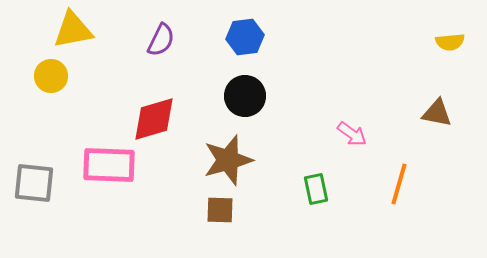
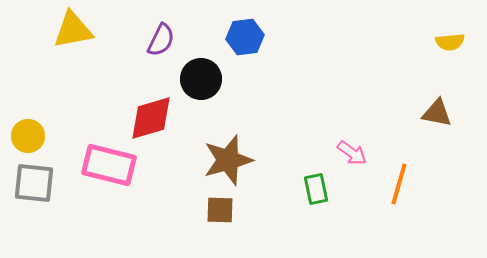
yellow circle: moved 23 px left, 60 px down
black circle: moved 44 px left, 17 px up
red diamond: moved 3 px left, 1 px up
pink arrow: moved 19 px down
pink rectangle: rotated 12 degrees clockwise
